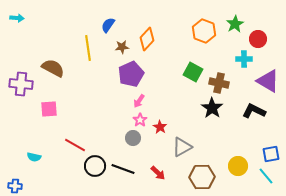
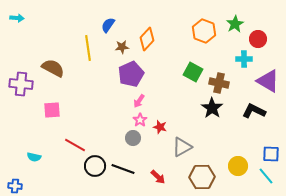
pink square: moved 3 px right, 1 px down
red star: rotated 16 degrees counterclockwise
blue square: rotated 12 degrees clockwise
red arrow: moved 4 px down
